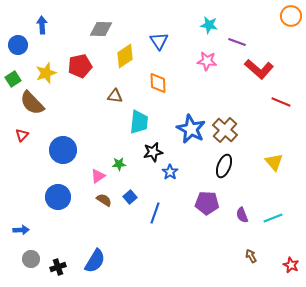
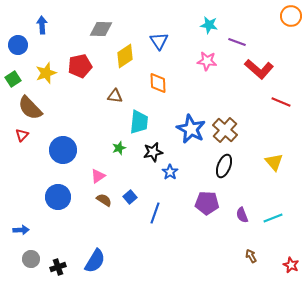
brown semicircle at (32, 103): moved 2 px left, 5 px down
green star at (119, 164): moved 16 px up; rotated 16 degrees counterclockwise
